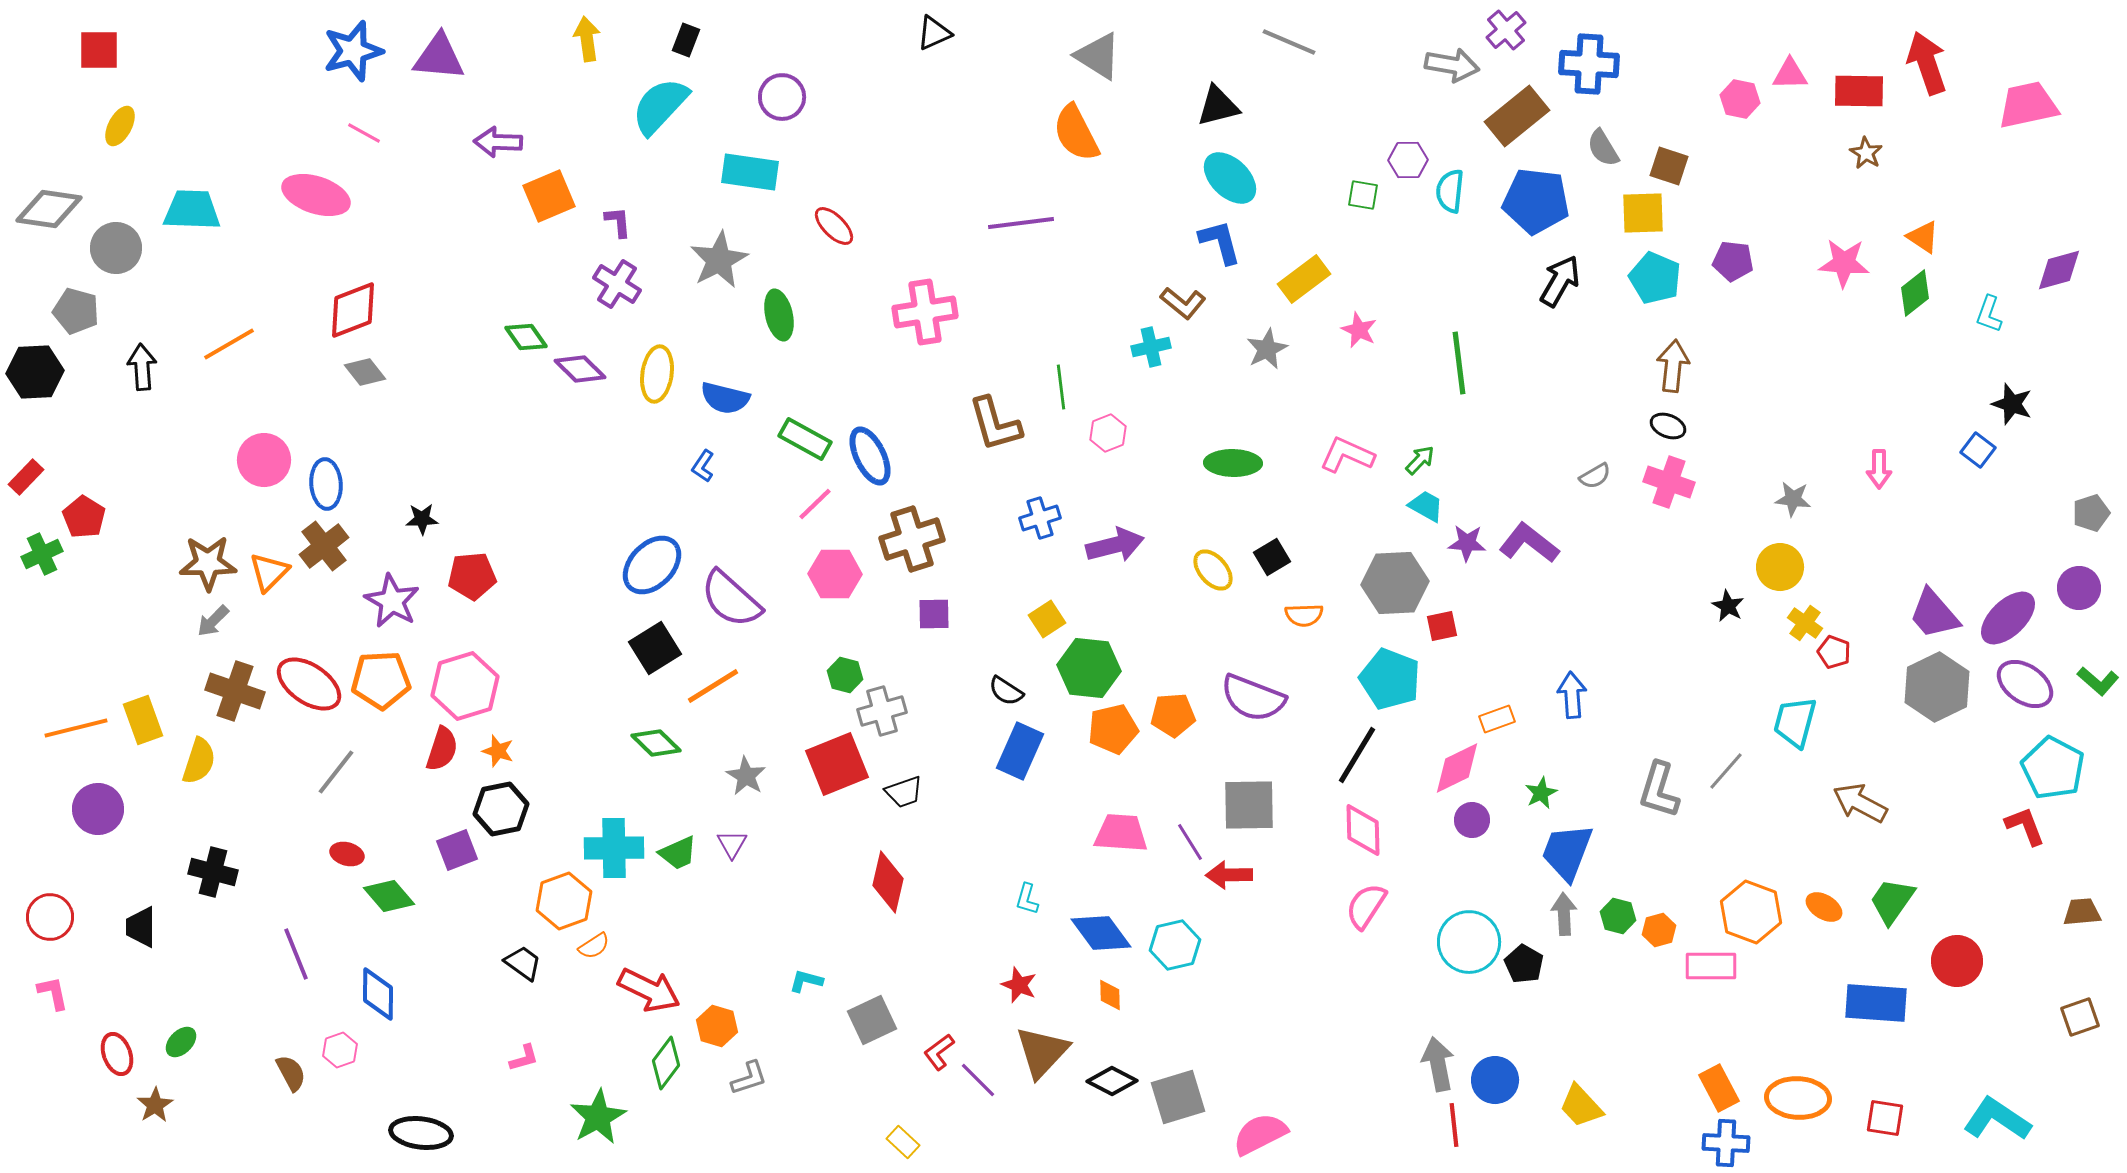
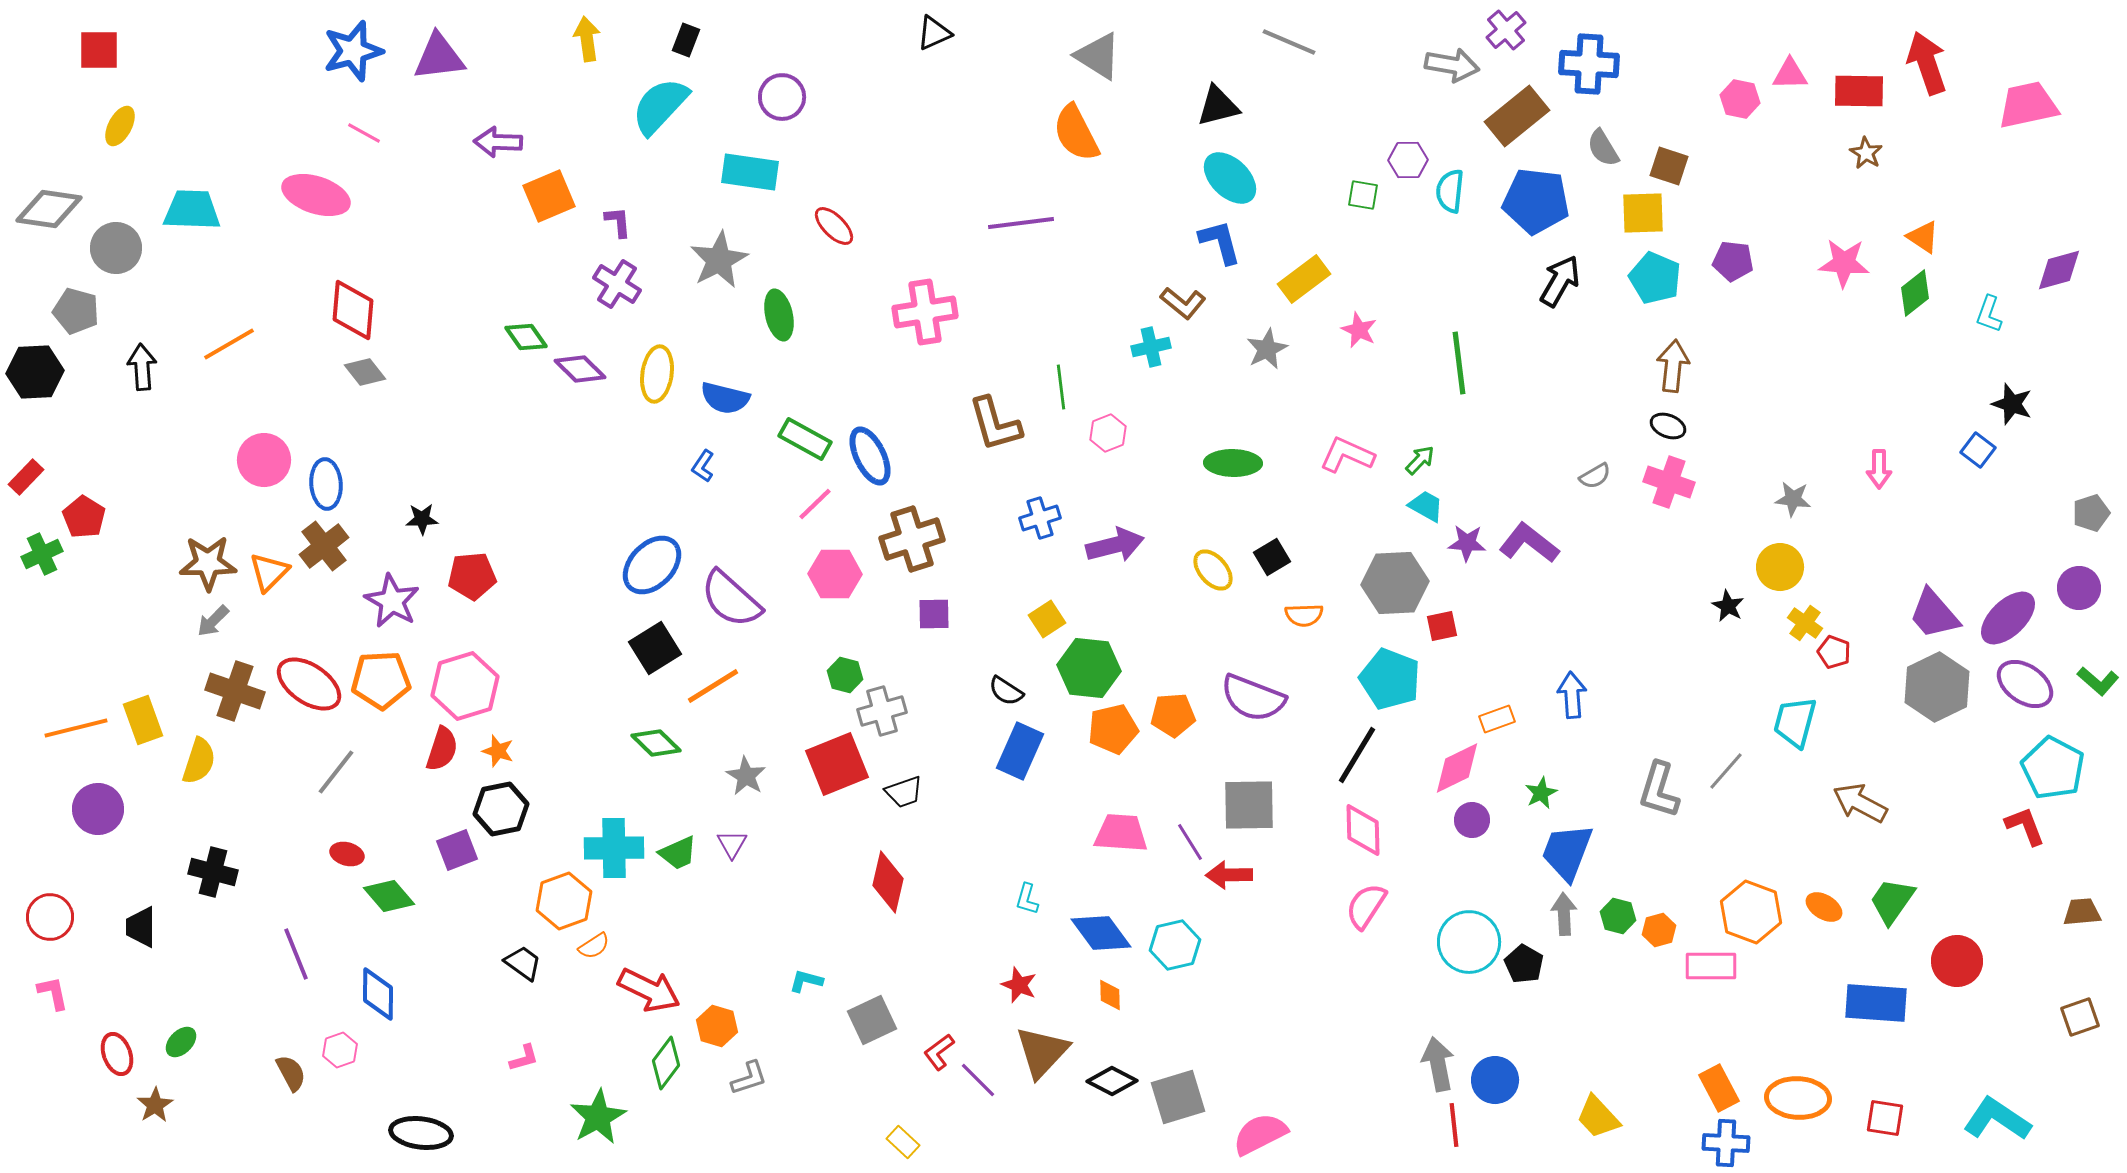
purple triangle at (439, 57): rotated 12 degrees counterclockwise
red diamond at (353, 310): rotated 64 degrees counterclockwise
yellow trapezoid at (1581, 1106): moved 17 px right, 11 px down
